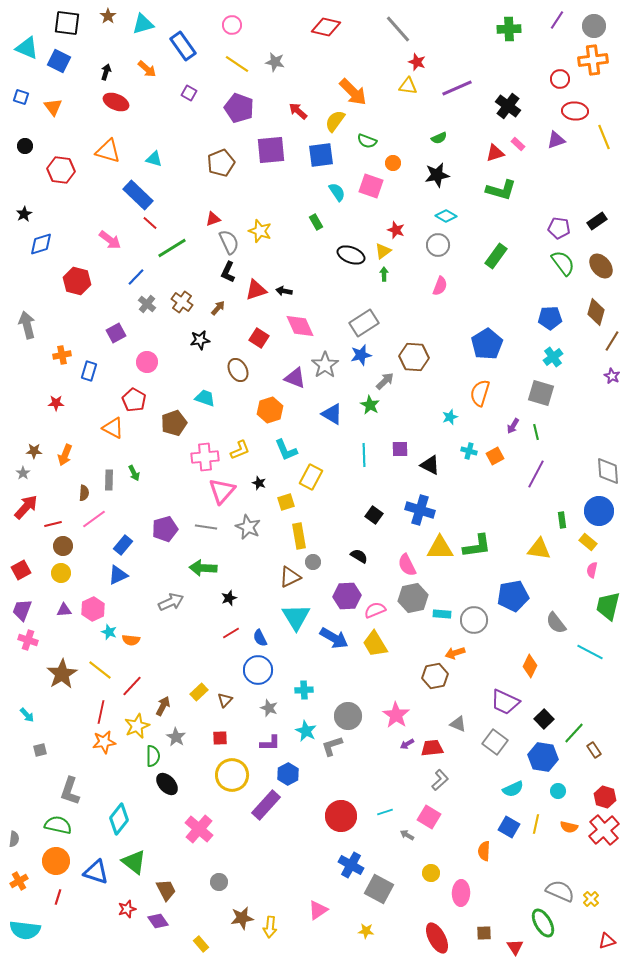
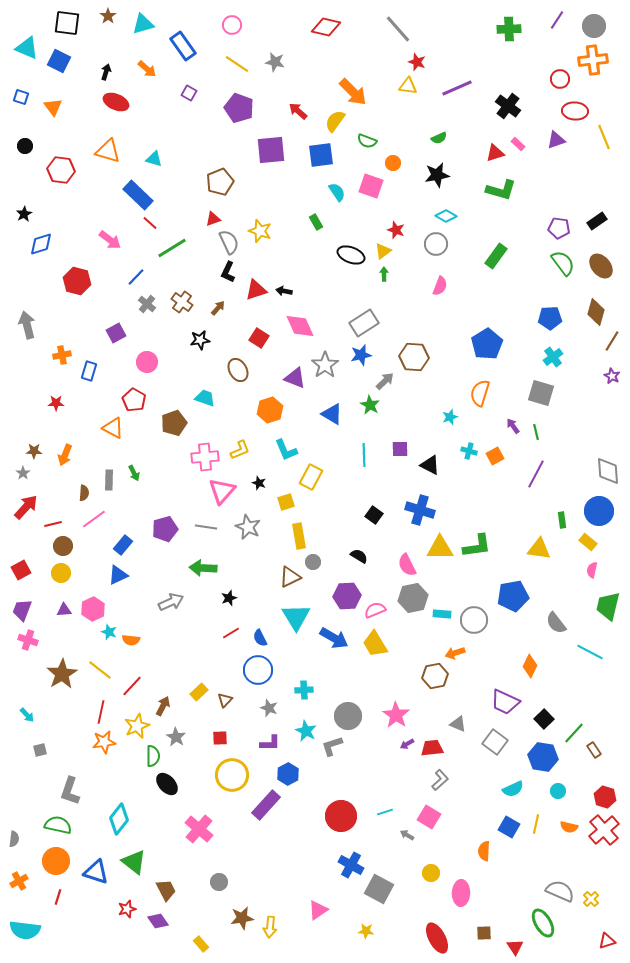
brown pentagon at (221, 163): moved 1 px left, 19 px down
gray circle at (438, 245): moved 2 px left, 1 px up
purple arrow at (513, 426): rotated 112 degrees clockwise
